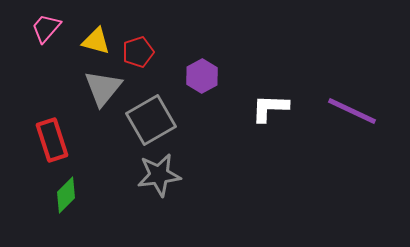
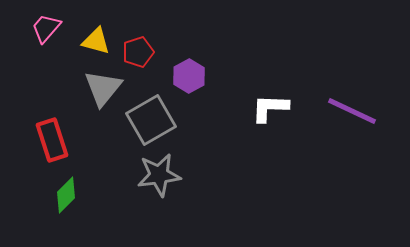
purple hexagon: moved 13 px left
